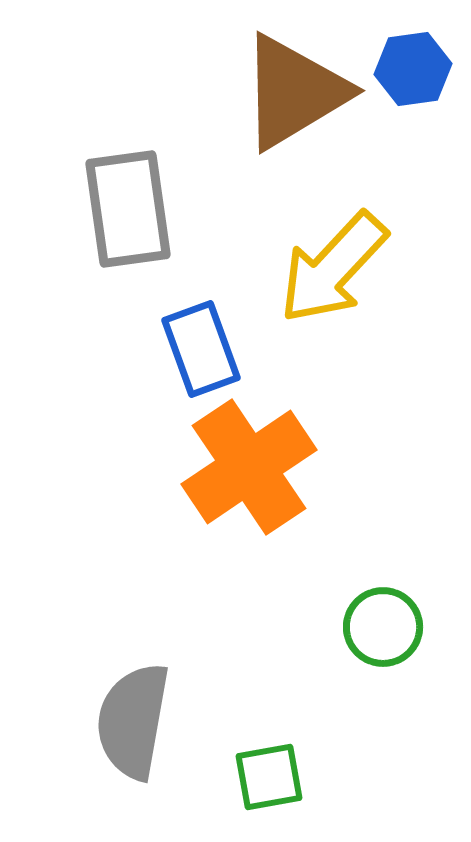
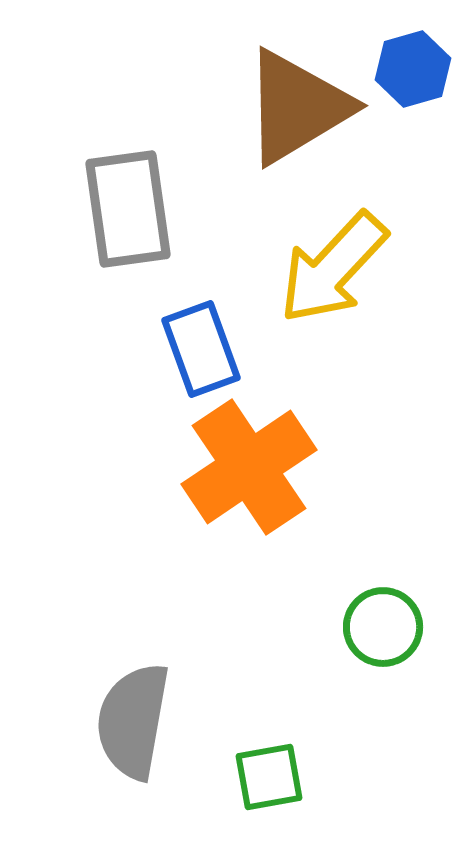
blue hexagon: rotated 8 degrees counterclockwise
brown triangle: moved 3 px right, 15 px down
